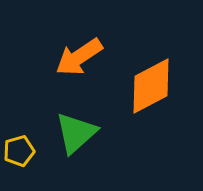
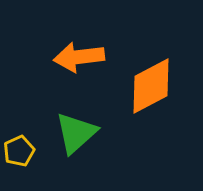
orange arrow: rotated 27 degrees clockwise
yellow pentagon: rotated 8 degrees counterclockwise
